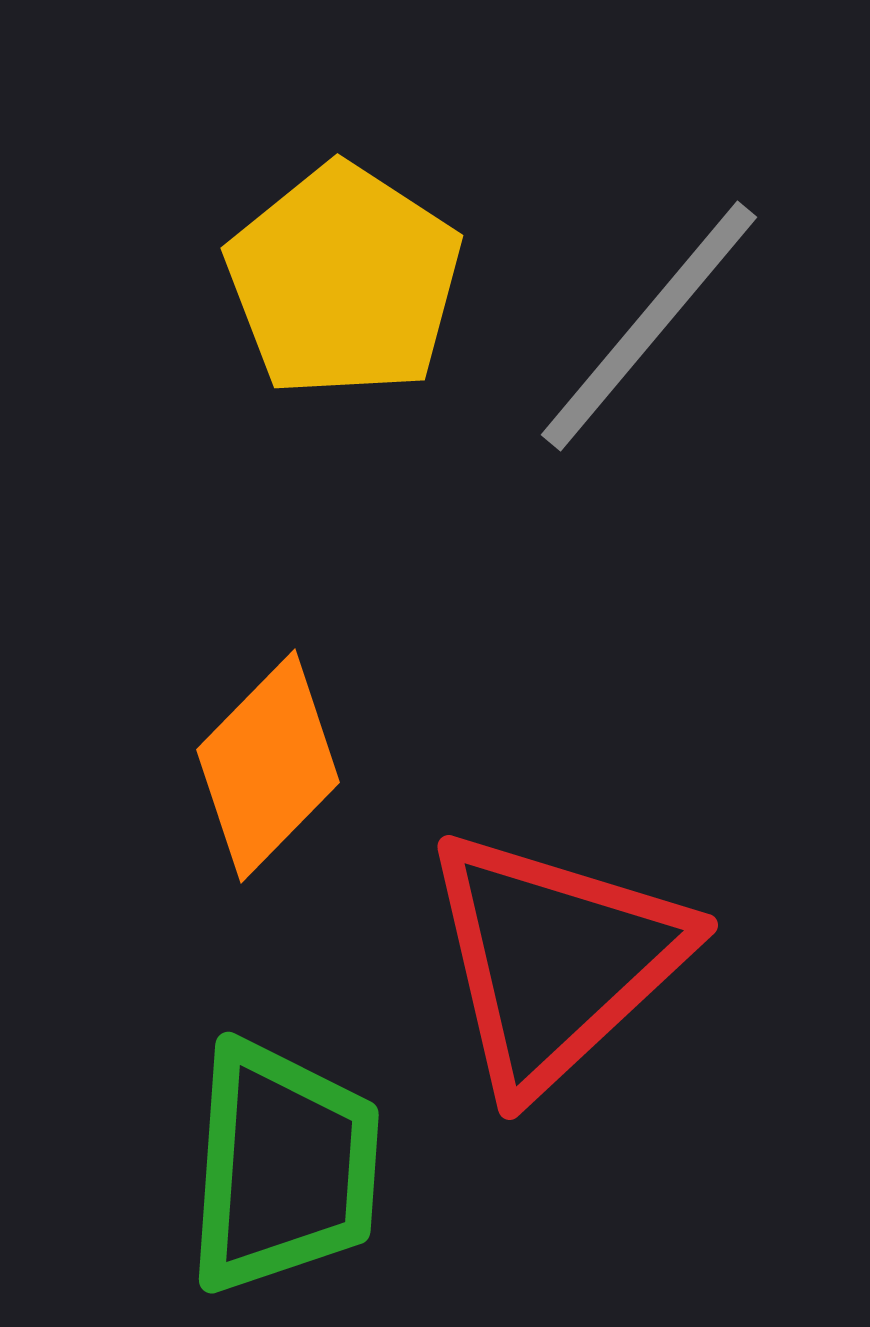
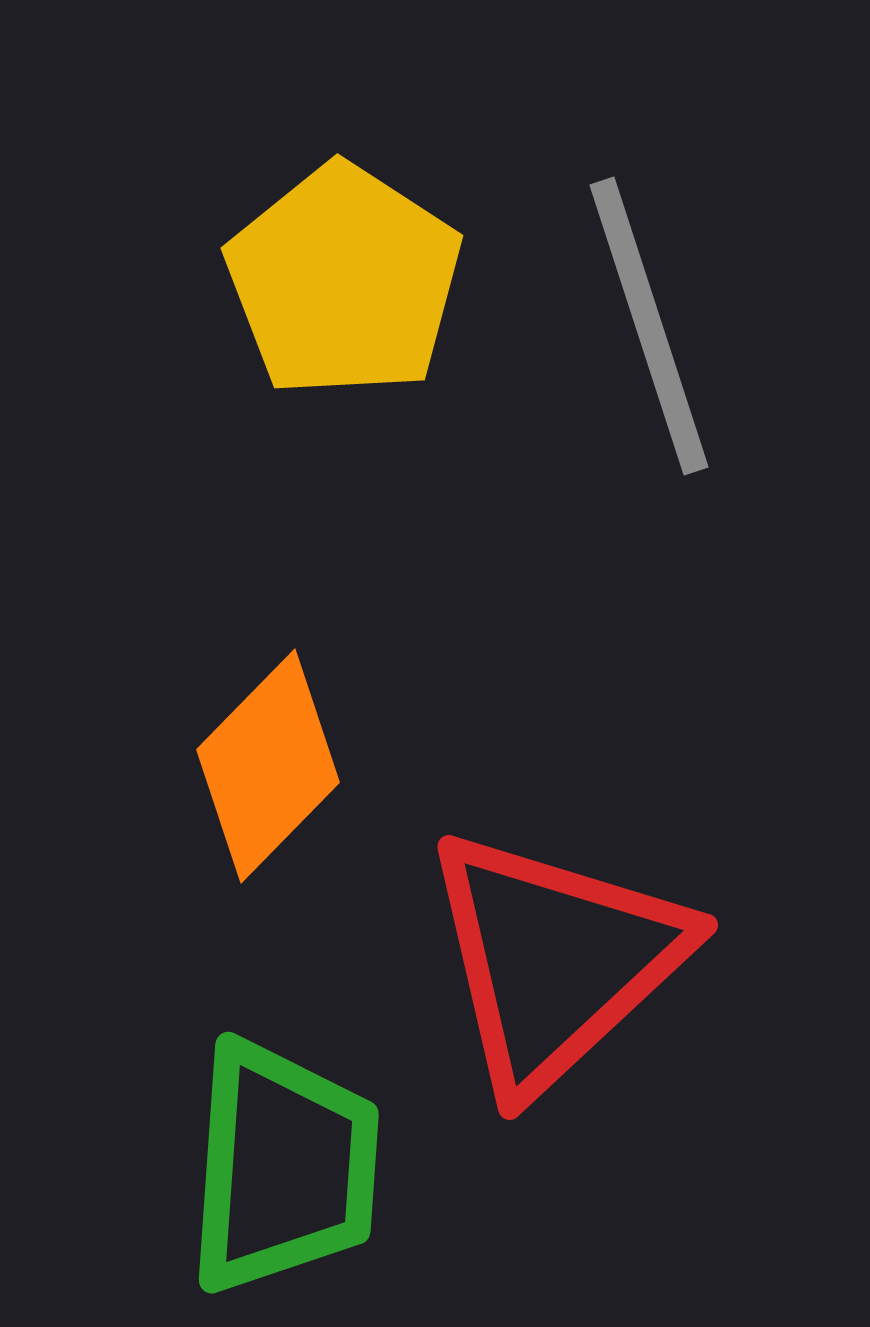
gray line: rotated 58 degrees counterclockwise
